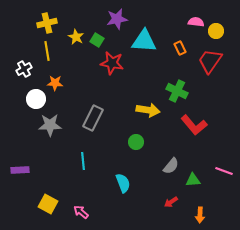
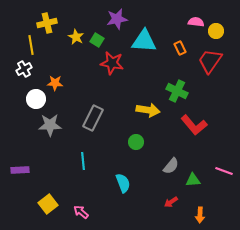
yellow line: moved 16 px left, 6 px up
yellow square: rotated 24 degrees clockwise
